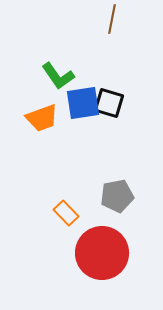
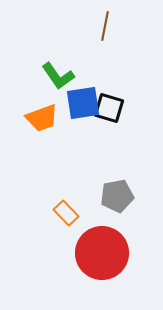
brown line: moved 7 px left, 7 px down
black square: moved 5 px down
